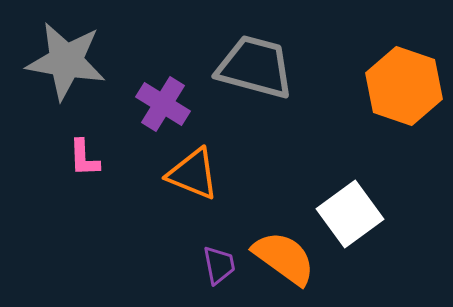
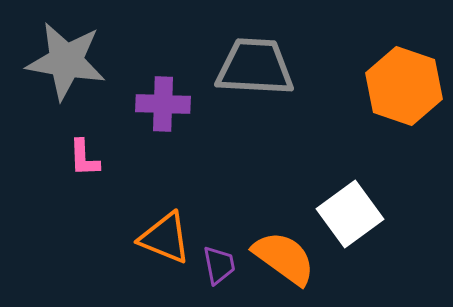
gray trapezoid: rotated 12 degrees counterclockwise
purple cross: rotated 30 degrees counterclockwise
orange triangle: moved 28 px left, 64 px down
